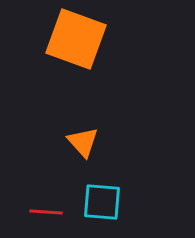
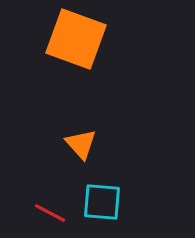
orange triangle: moved 2 px left, 2 px down
red line: moved 4 px right, 1 px down; rotated 24 degrees clockwise
